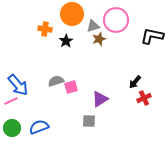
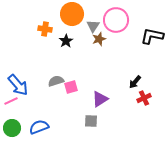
gray triangle: rotated 40 degrees counterclockwise
gray square: moved 2 px right
